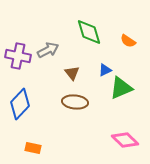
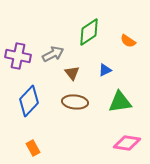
green diamond: rotated 72 degrees clockwise
gray arrow: moved 5 px right, 4 px down
green triangle: moved 1 px left, 14 px down; rotated 15 degrees clockwise
blue diamond: moved 9 px right, 3 px up
pink diamond: moved 2 px right, 3 px down; rotated 36 degrees counterclockwise
orange rectangle: rotated 49 degrees clockwise
